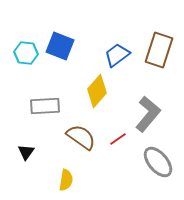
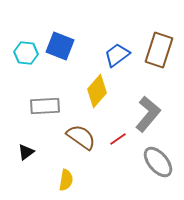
black triangle: rotated 18 degrees clockwise
